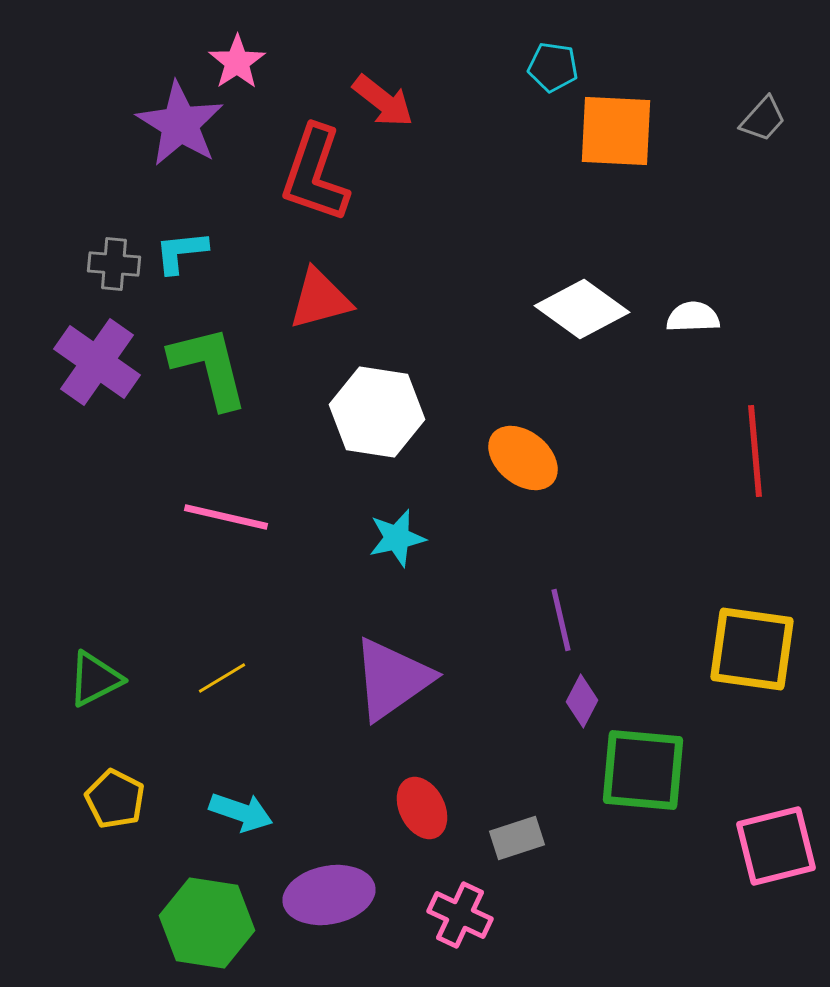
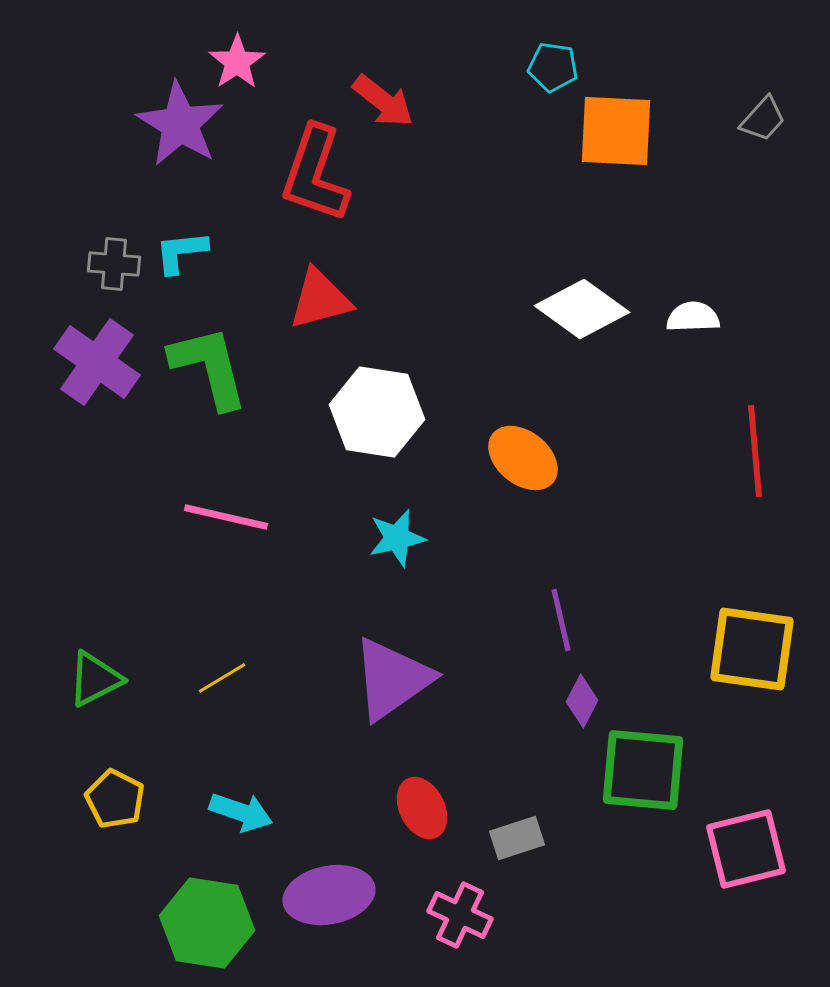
pink square: moved 30 px left, 3 px down
